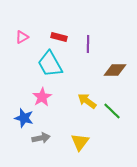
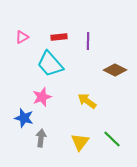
red rectangle: rotated 21 degrees counterclockwise
purple line: moved 3 px up
cyan trapezoid: rotated 12 degrees counterclockwise
brown diamond: rotated 25 degrees clockwise
pink star: rotated 12 degrees clockwise
green line: moved 28 px down
gray arrow: rotated 72 degrees counterclockwise
